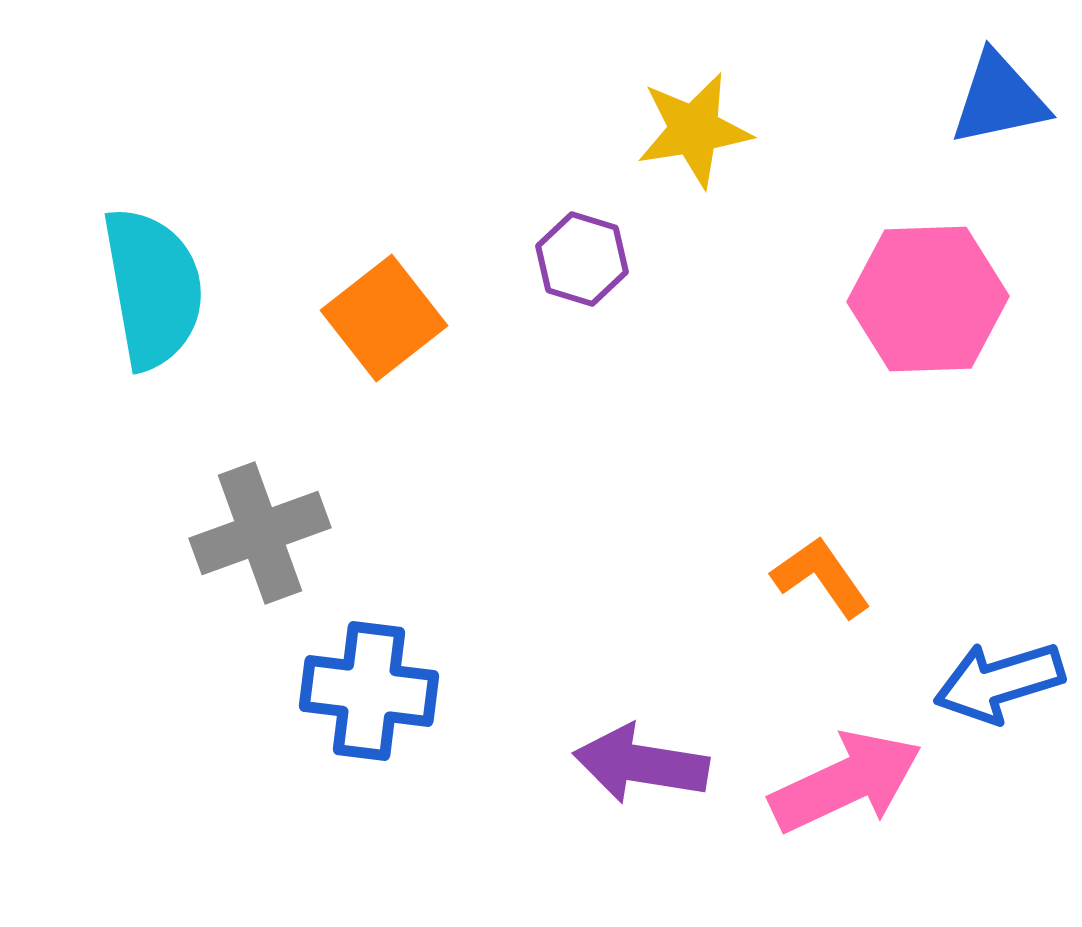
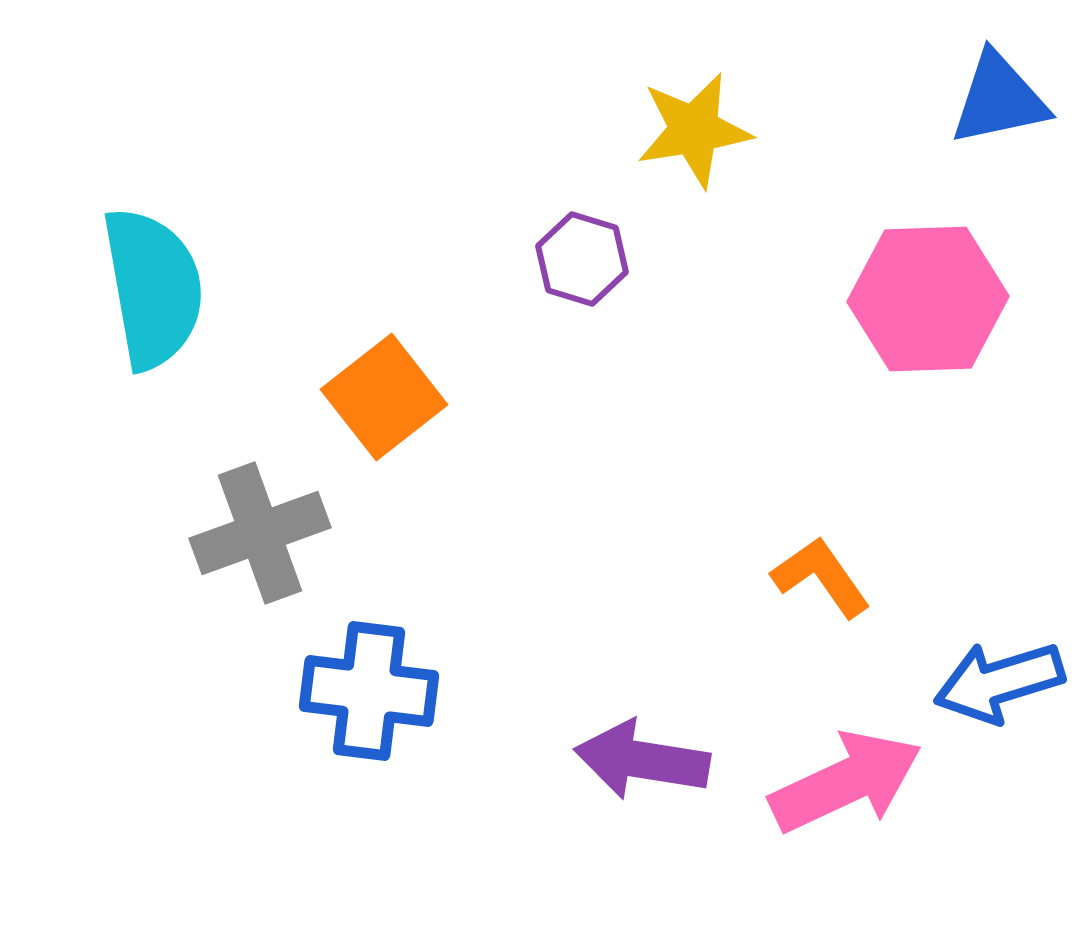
orange square: moved 79 px down
purple arrow: moved 1 px right, 4 px up
